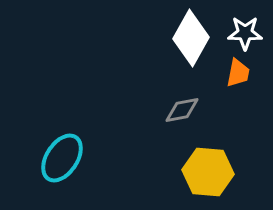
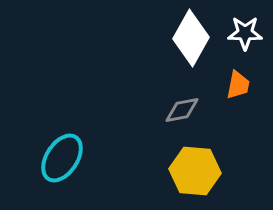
orange trapezoid: moved 12 px down
yellow hexagon: moved 13 px left, 1 px up
